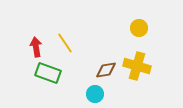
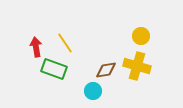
yellow circle: moved 2 px right, 8 px down
green rectangle: moved 6 px right, 4 px up
cyan circle: moved 2 px left, 3 px up
